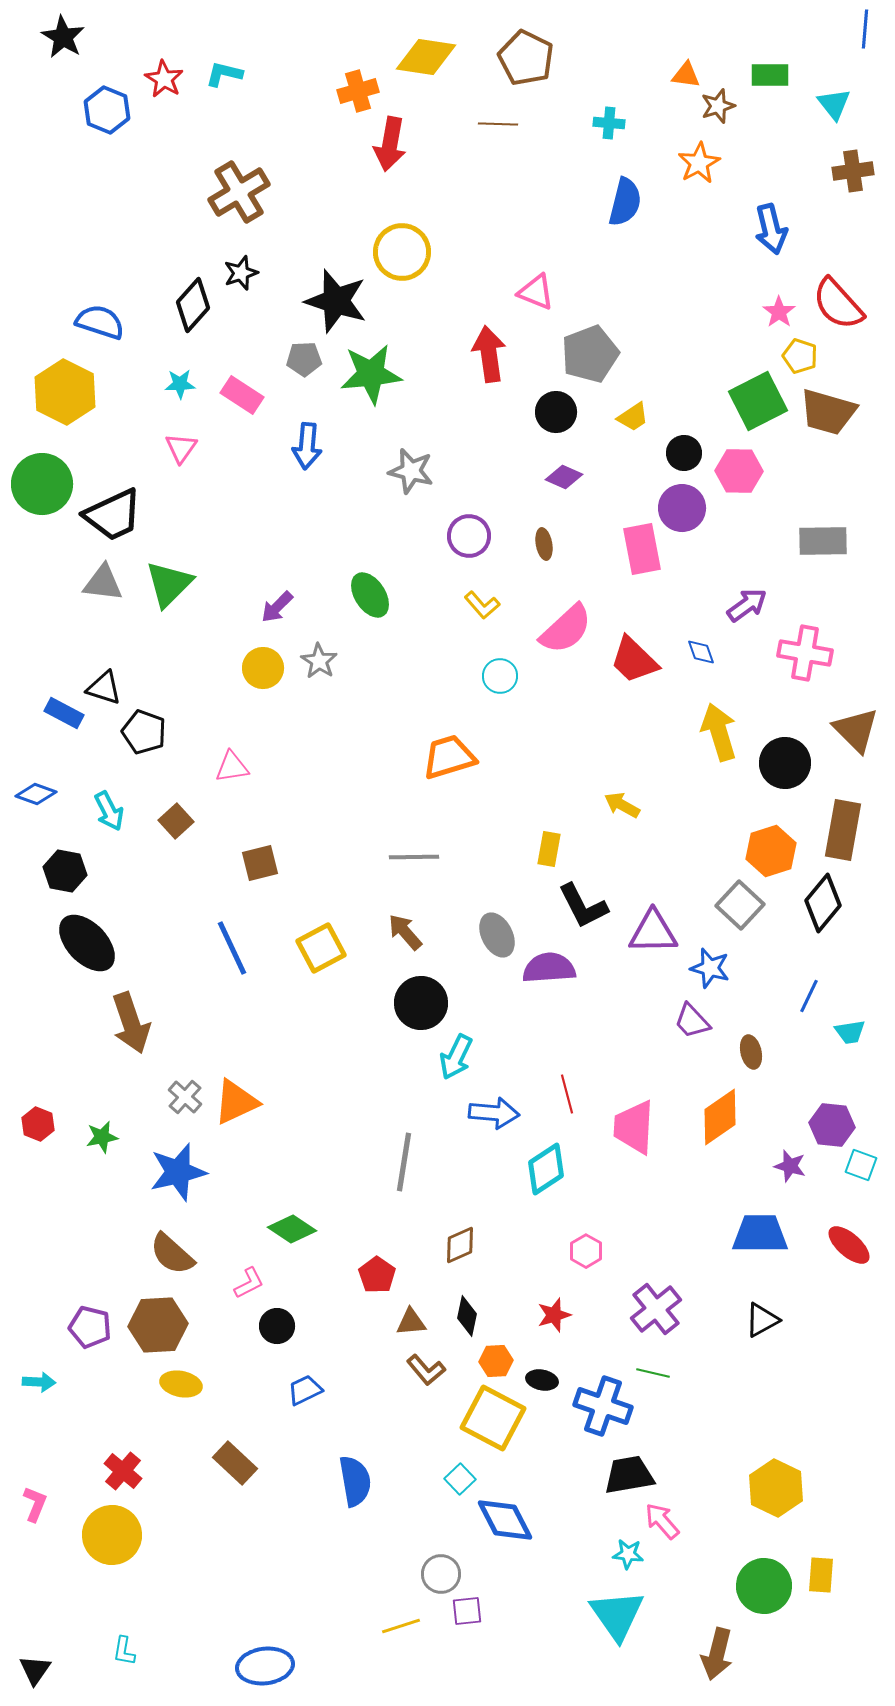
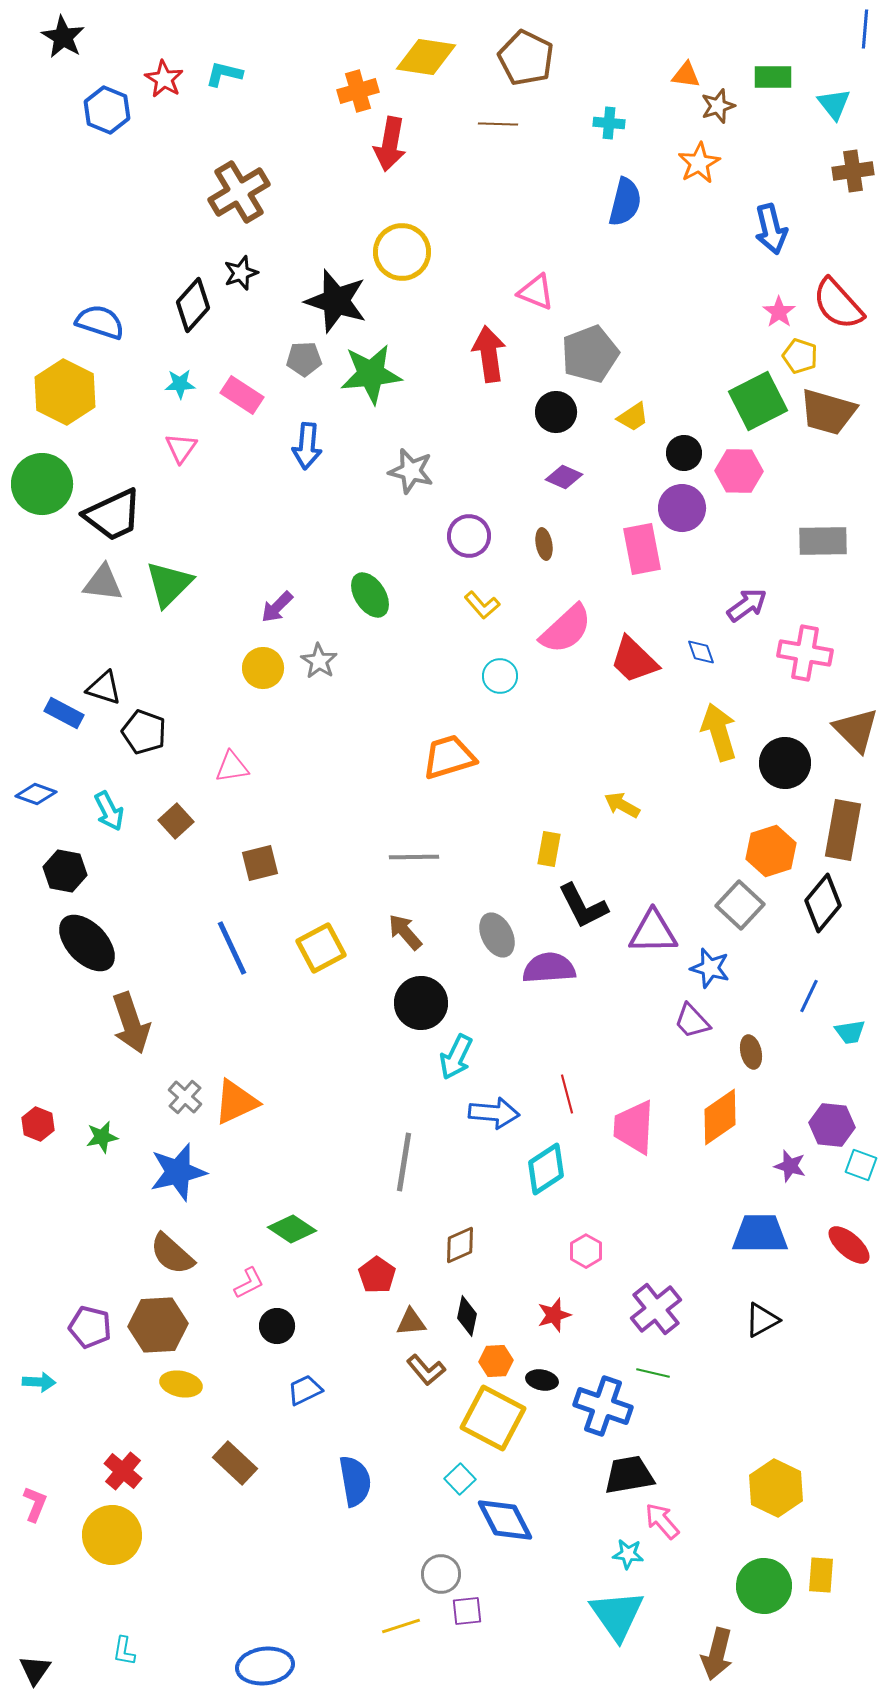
green rectangle at (770, 75): moved 3 px right, 2 px down
